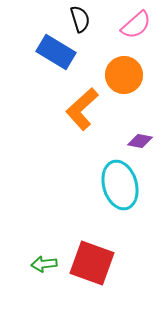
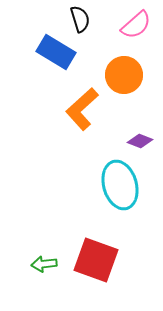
purple diamond: rotated 10 degrees clockwise
red square: moved 4 px right, 3 px up
